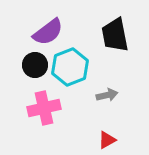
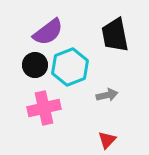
red triangle: rotated 18 degrees counterclockwise
